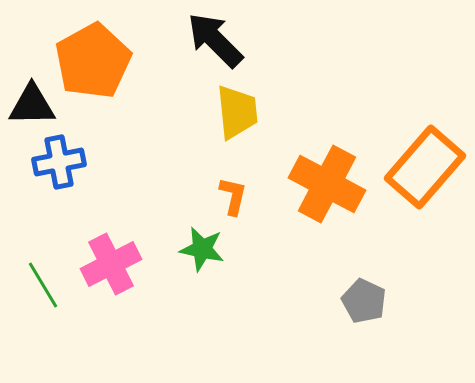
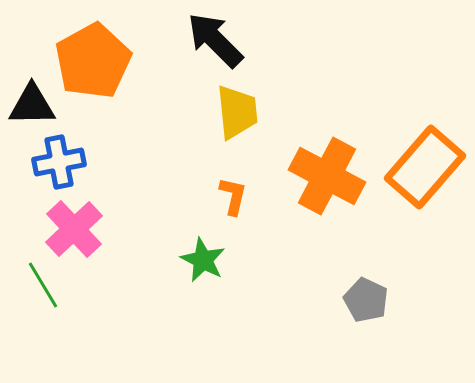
orange cross: moved 8 px up
green star: moved 1 px right, 11 px down; rotated 15 degrees clockwise
pink cross: moved 37 px left, 35 px up; rotated 16 degrees counterclockwise
gray pentagon: moved 2 px right, 1 px up
